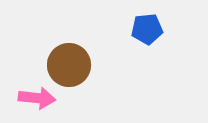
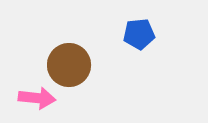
blue pentagon: moved 8 px left, 5 px down
